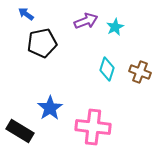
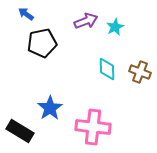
cyan diamond: rotated 20 degrees counterclockwise
